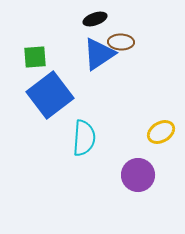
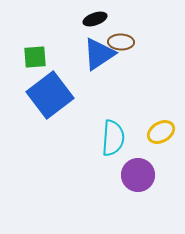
cyan semicircle: moved 29 px right
